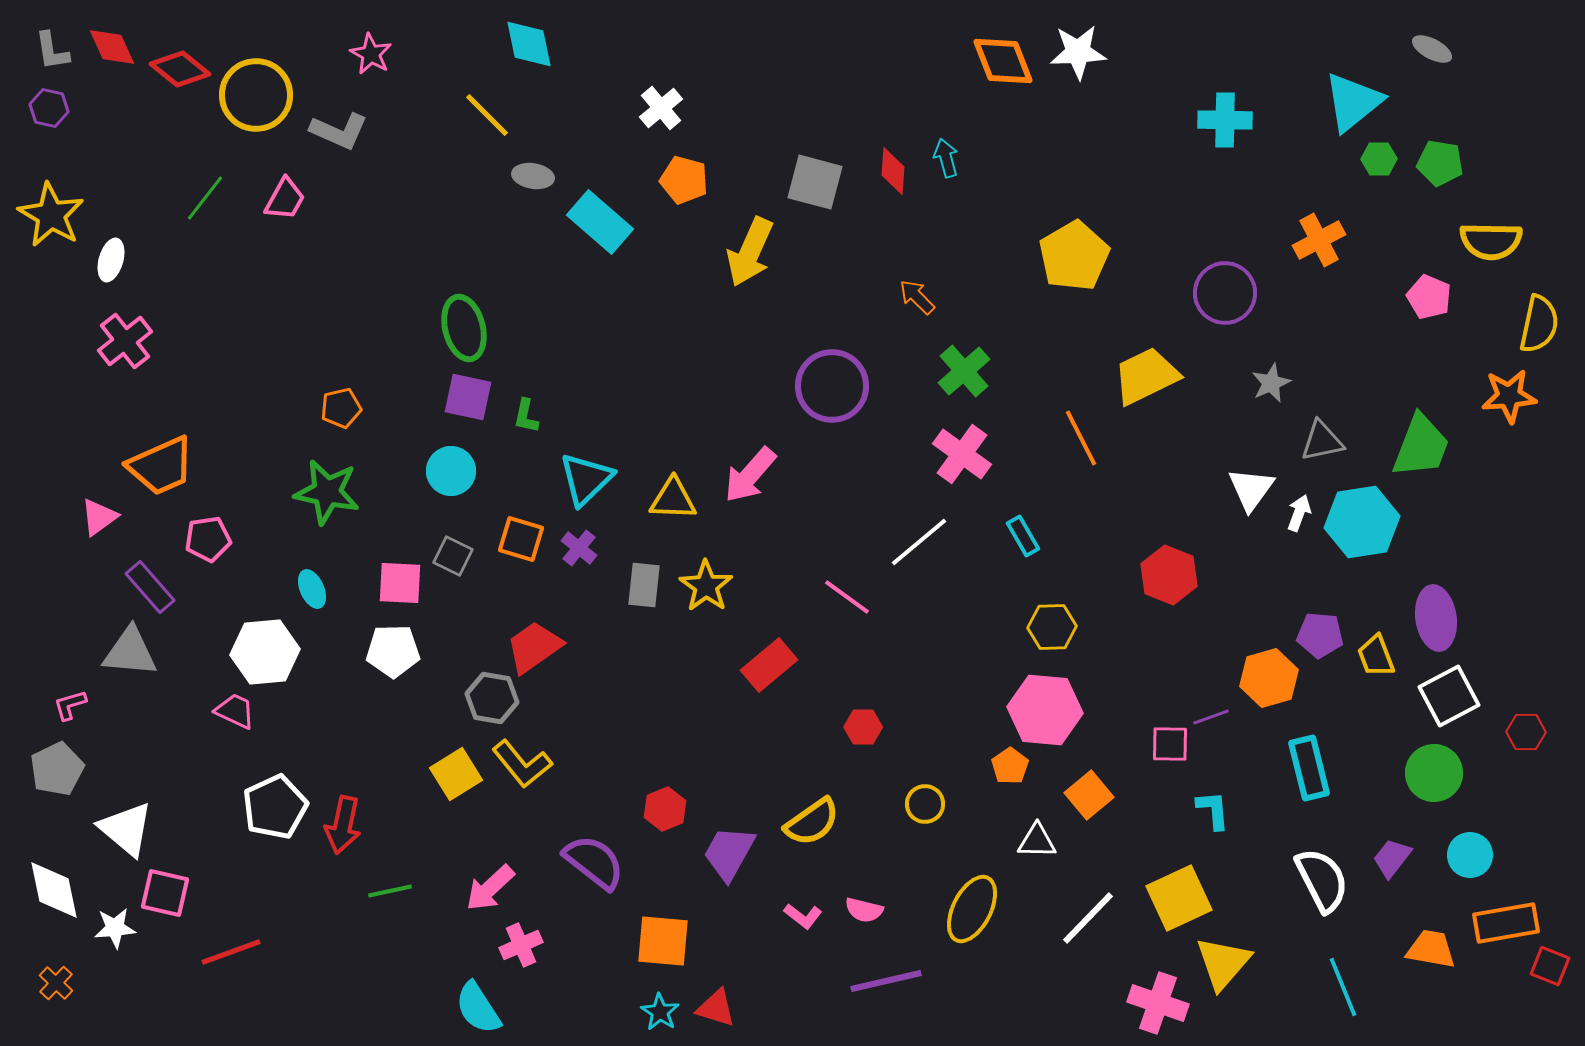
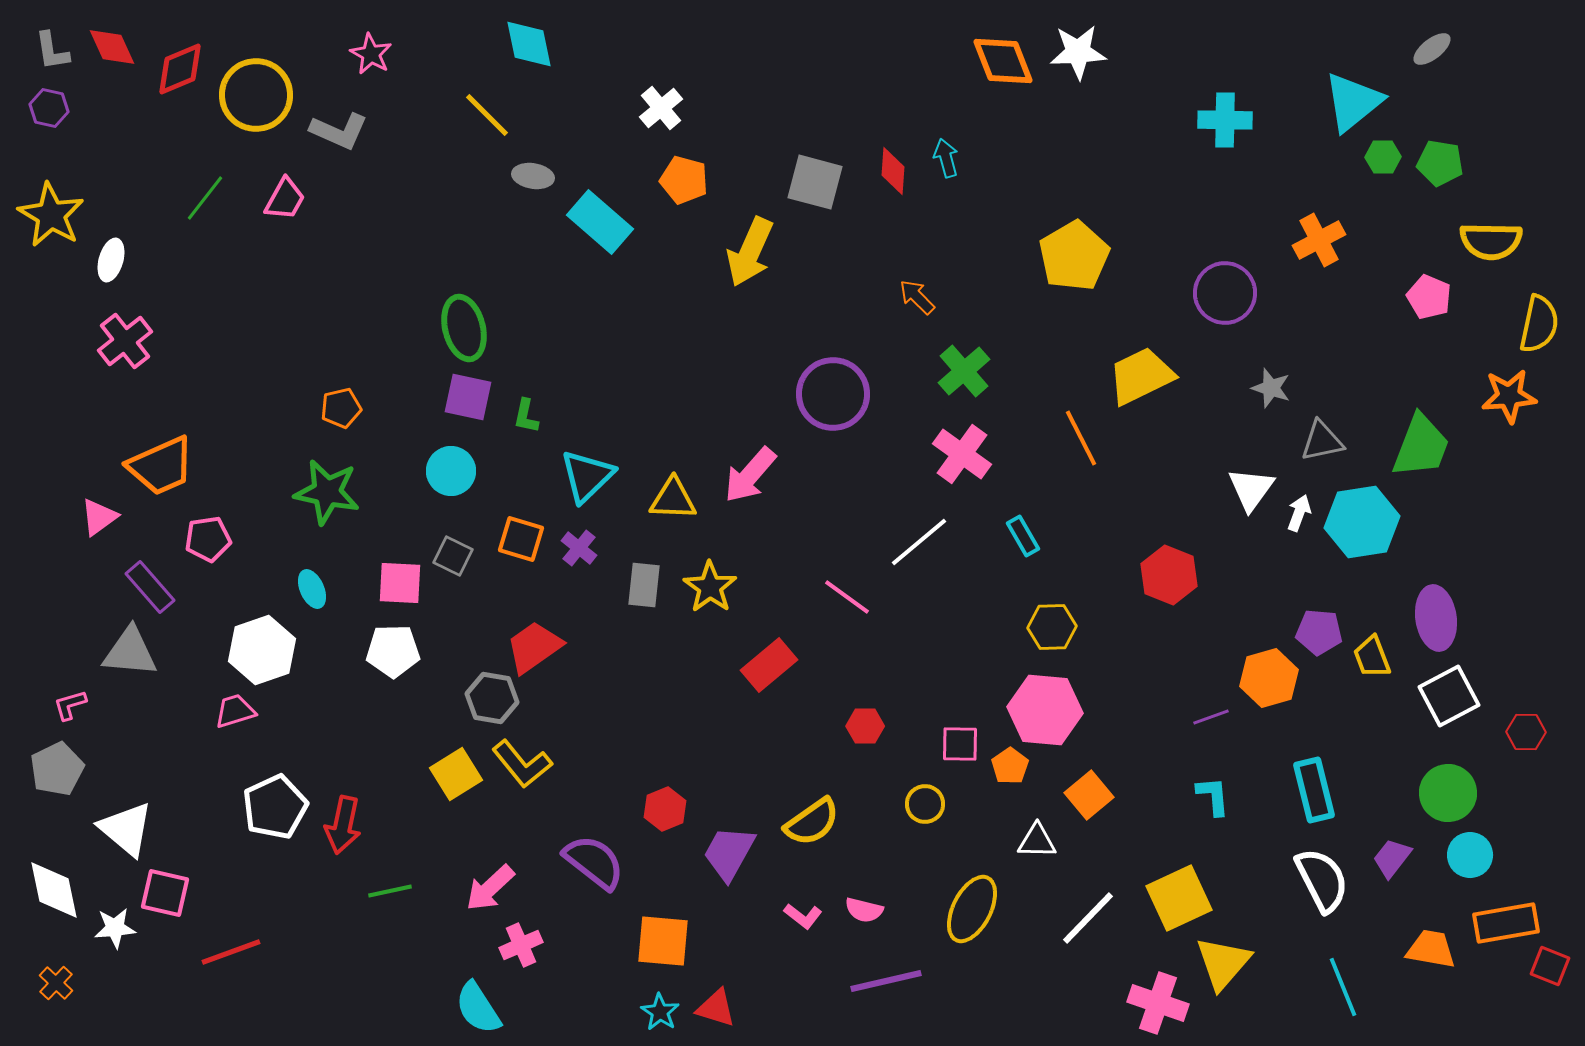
gray ellipse at (1432, 49): rotated 66 degrees counterclockwise
red diamond at (180, 69): rotated 62 degrees counterclockwise
green hexagon at (1379, 159): moved 4 px right, 2 px up
yellow trapezoid at (1146, 376): moved 5 px left
gray star at (1271, 383): moved 5 px down; rotated 30 degrees counterclockwise
purple circle at (832, 386): moved 1 px right, 8 px down
cyan triangle at (586, 479): moved 1 px right, 3 px up
yellow star at (706, 586): moved 4 px right, 1 px down
purple pentagon at (1320, 635): moved 1 px left, 3 px up
white hexagon at (265, 652): moved 3 px left, 2 px up; rotated 14 degrees counterclockwise
yellow trapezoid at (1376, 656): moved 4 px left, 1 px down
pink trapezoid at (235, 711): rotated 42 degrees counterclockwise
red hexagon at (863, 727): moved 2 px right, 1 px up
pink square at (1170, 744): moved 210 px left
cyan rectangle at (1309, 768): moved 5 px right, 22 px down
green circle at (1434, 773): moved 14 px right, 20 px down
cyan L-shape at (1213, 810): moved 14 px up
